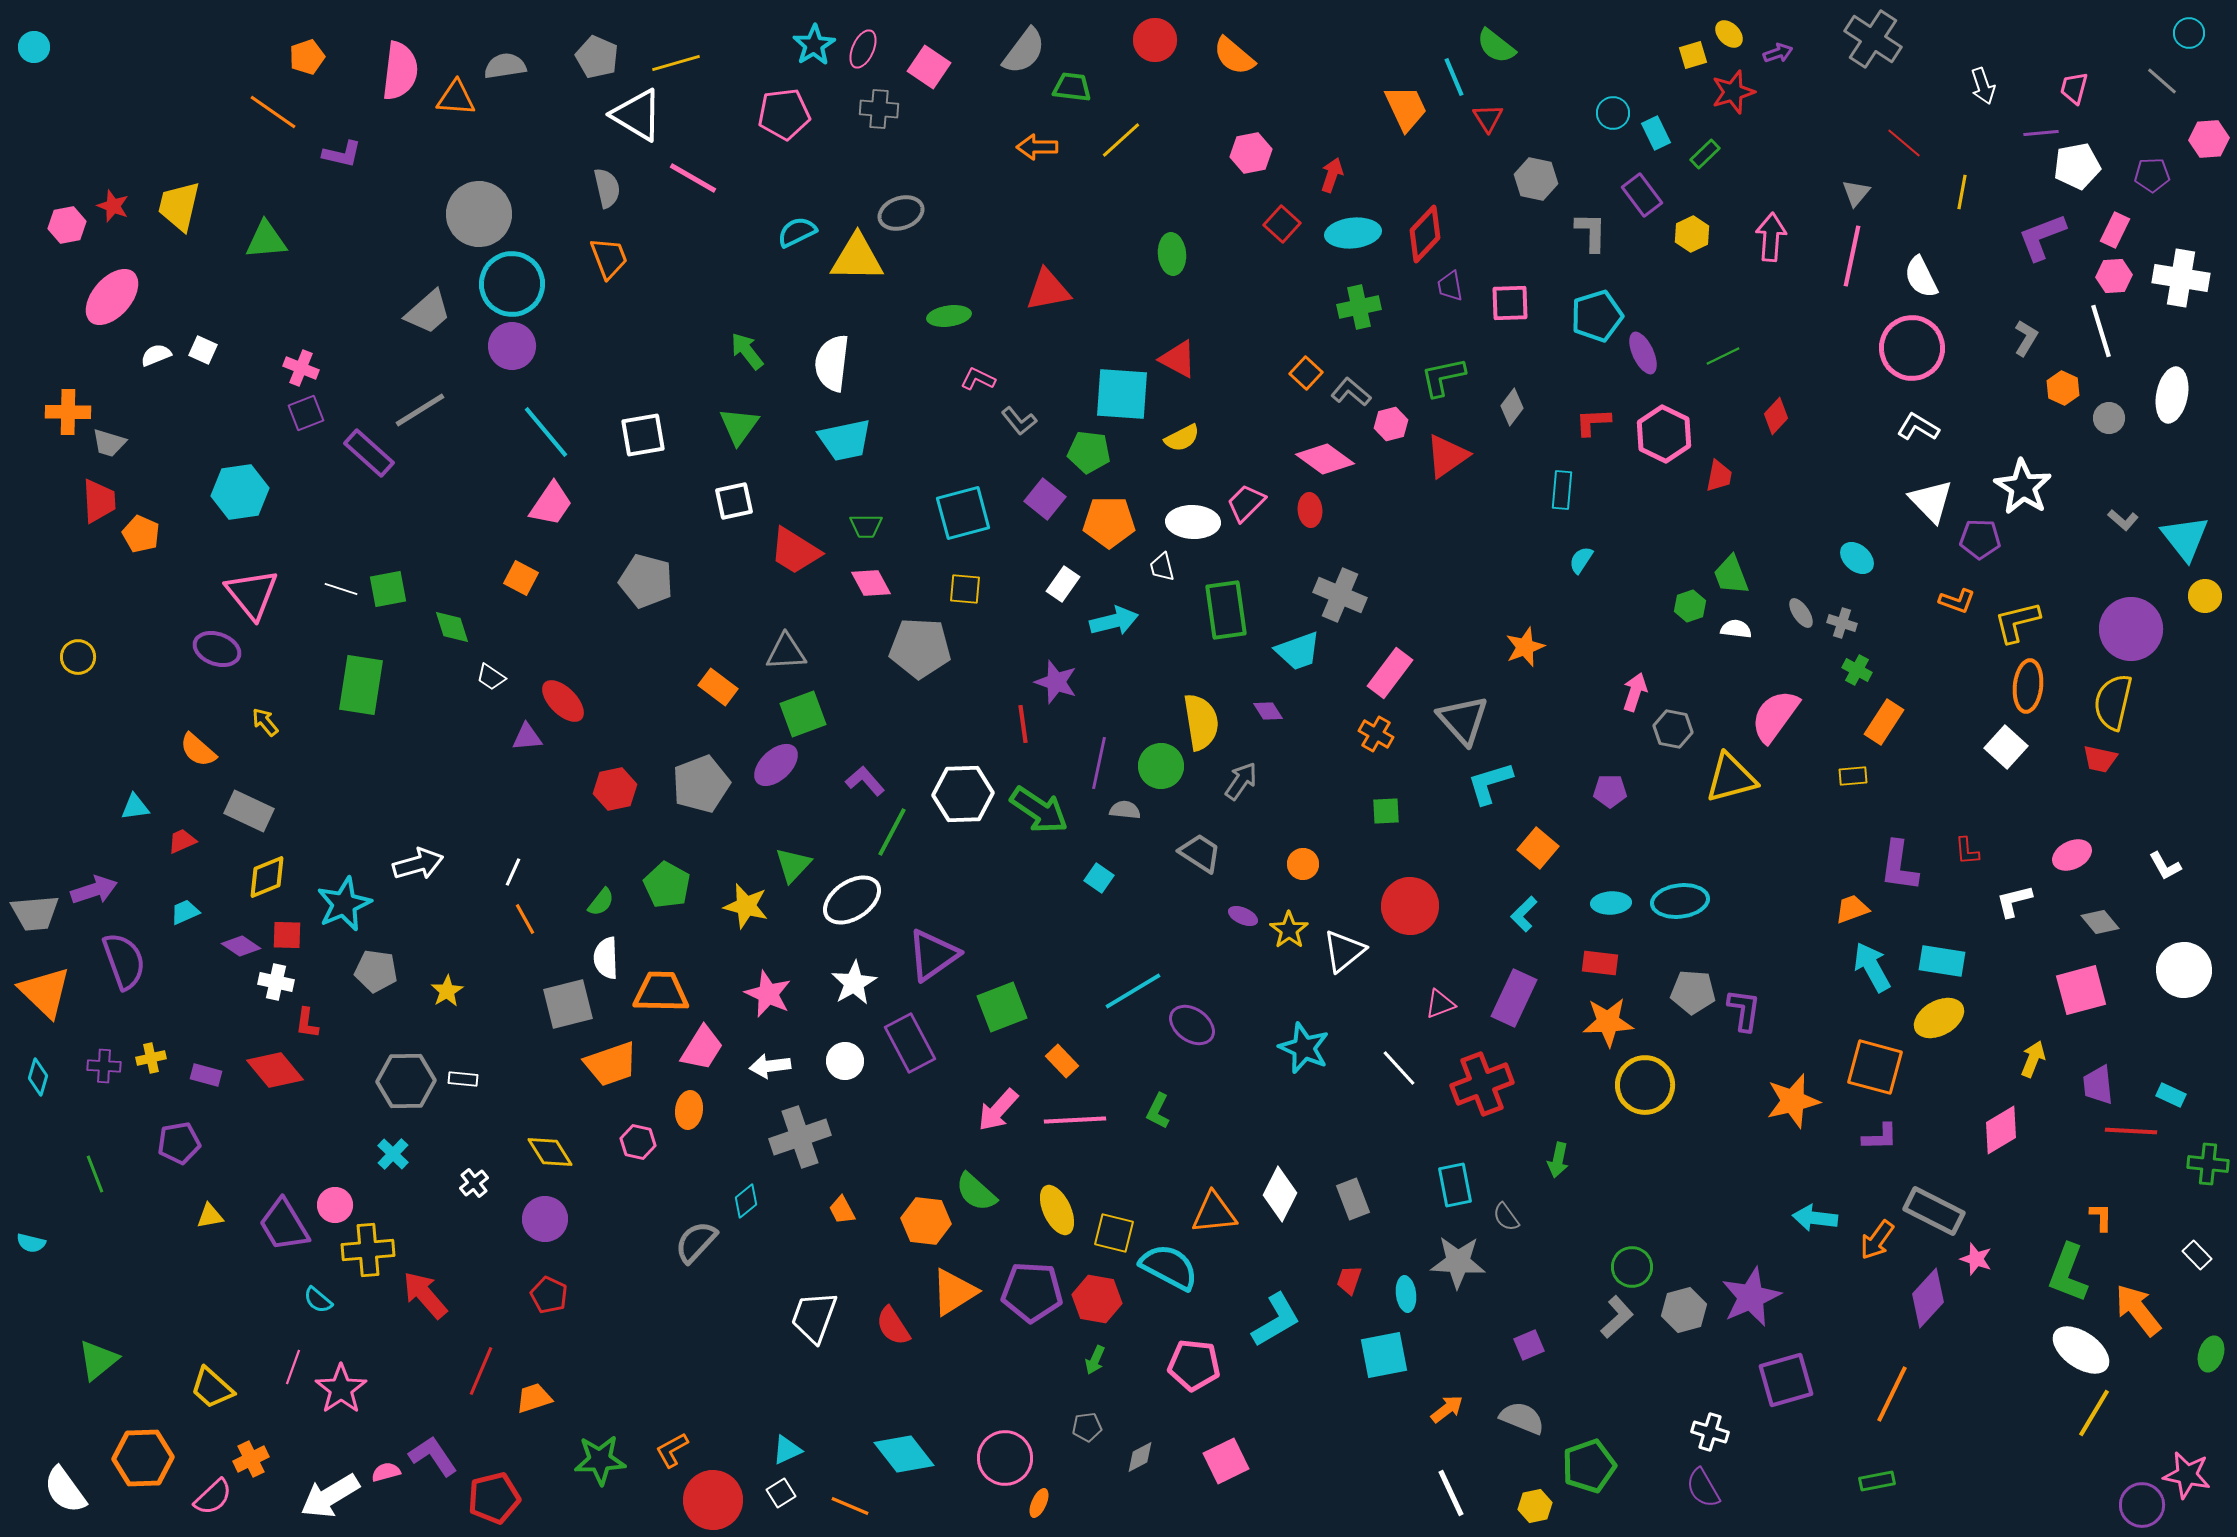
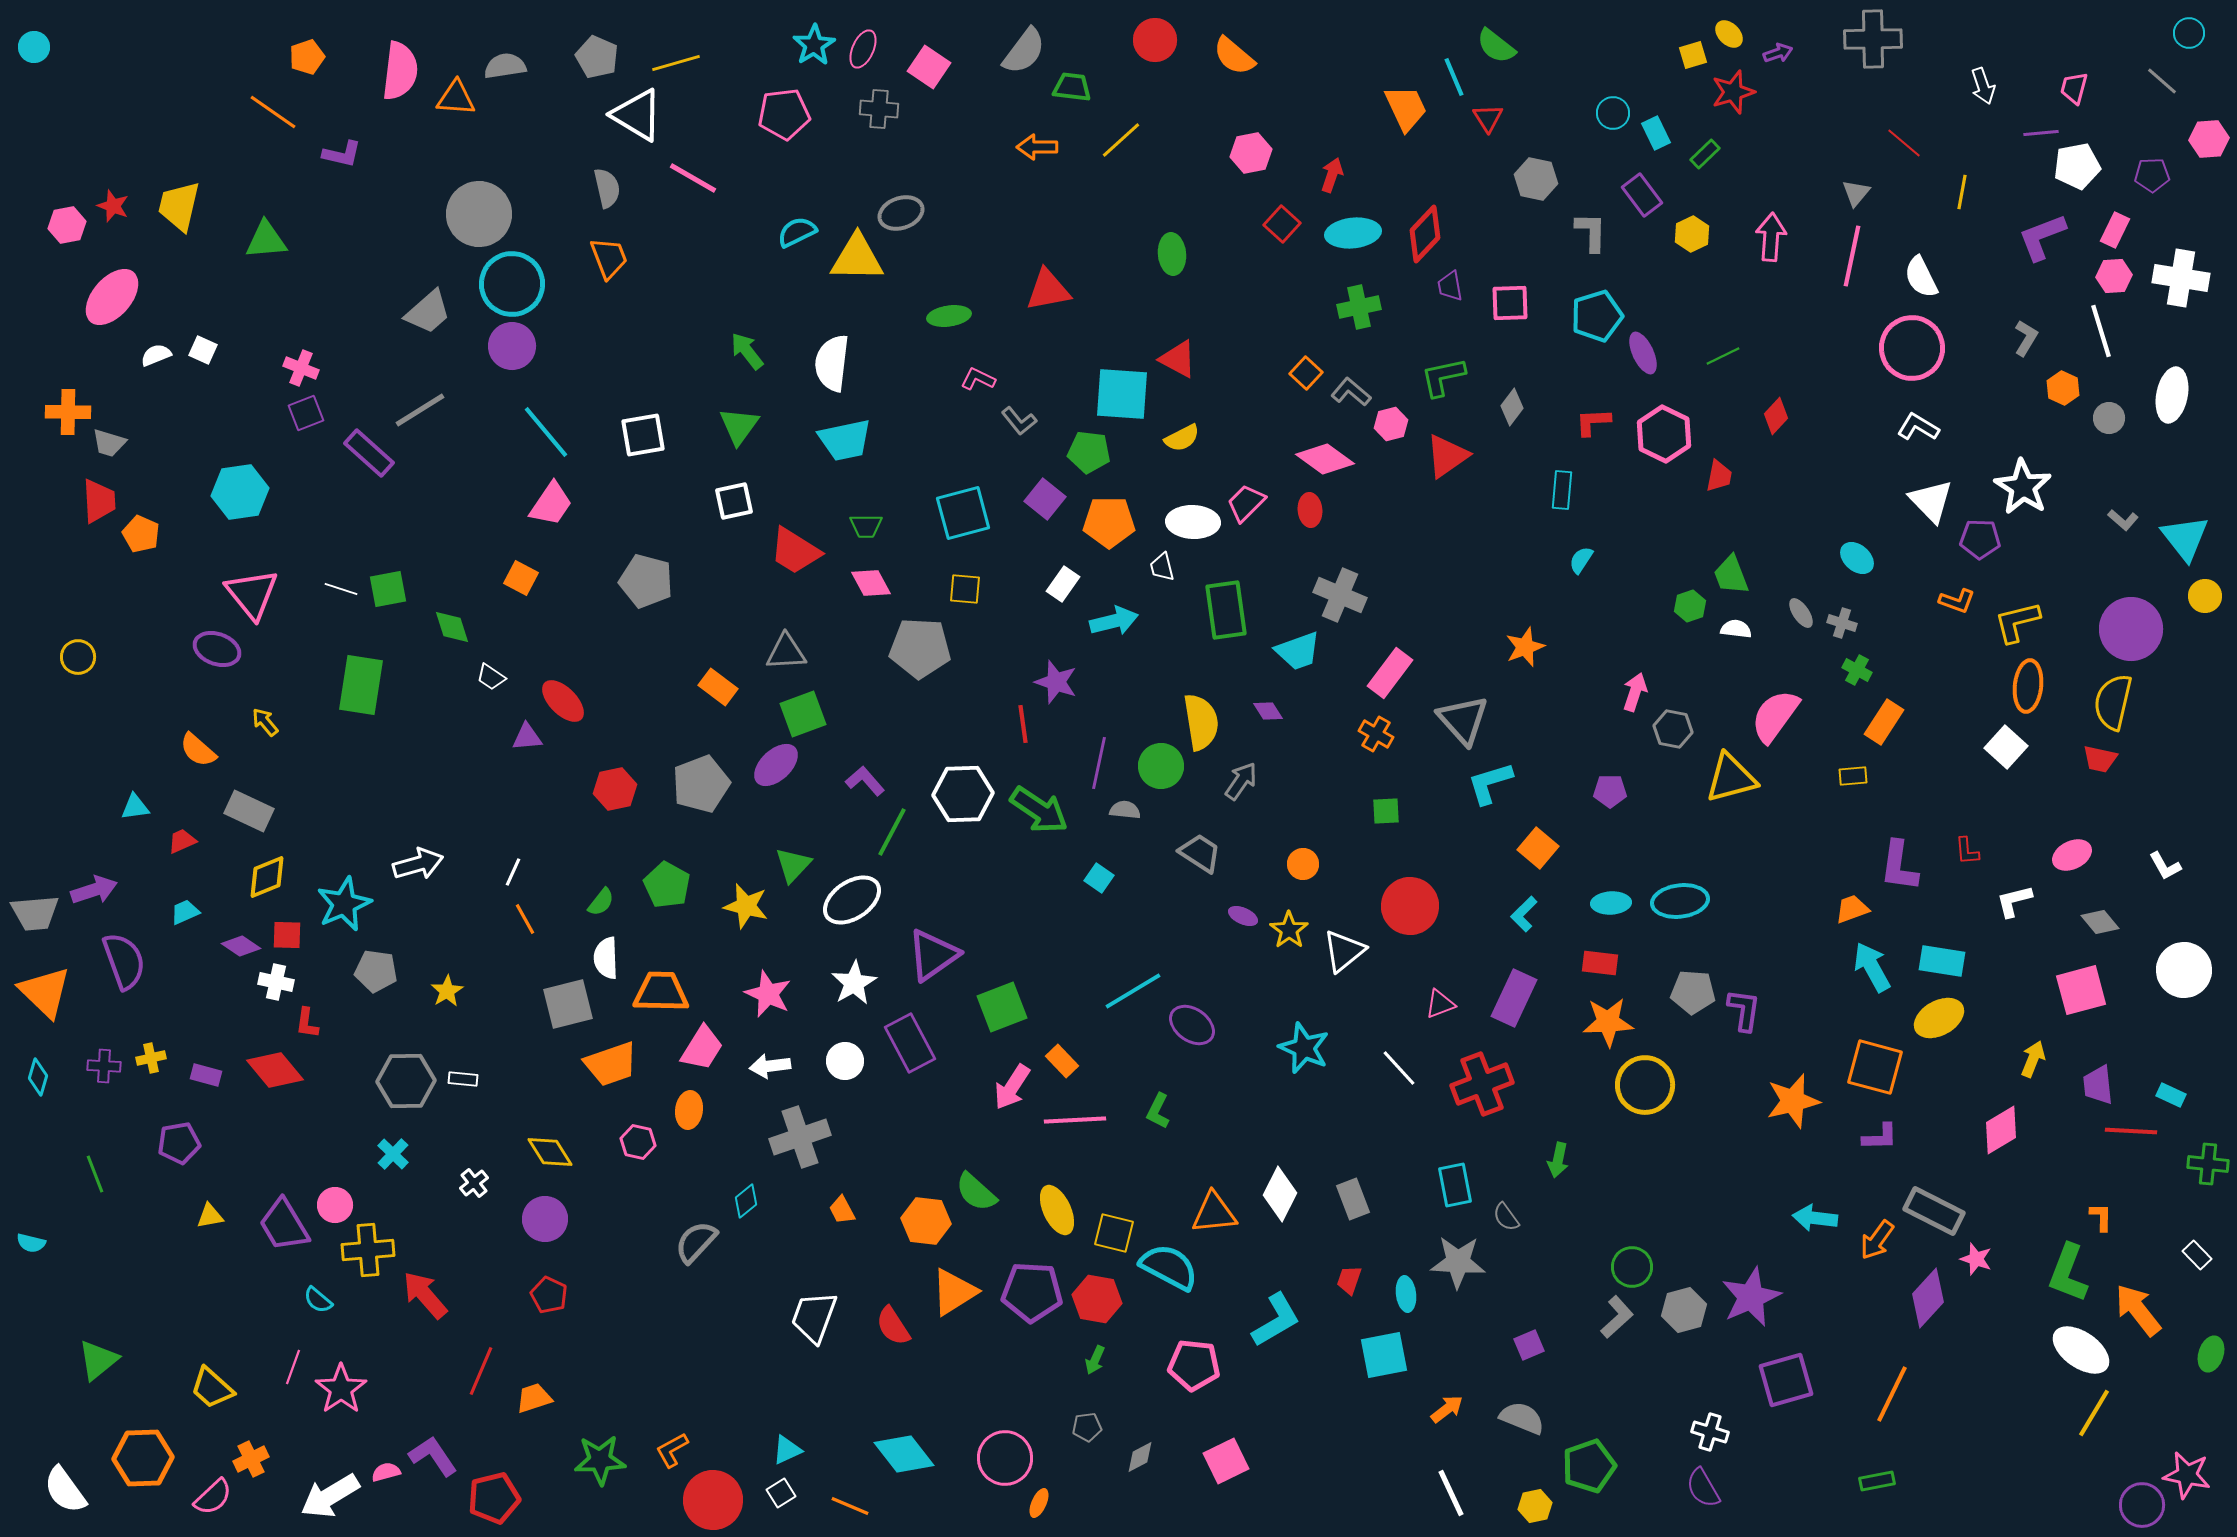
gray cross at (1873, 39): rotated 34 degrees counterclockwise
pink arrow at (998, 1110): moved 14 px right, 23 px up; rotated 9 degrees counterclockwise
